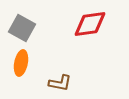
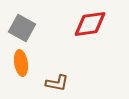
orange ellipse: rotated 20 degrees counterclockwise
brown L-shape: moved 3 px left
